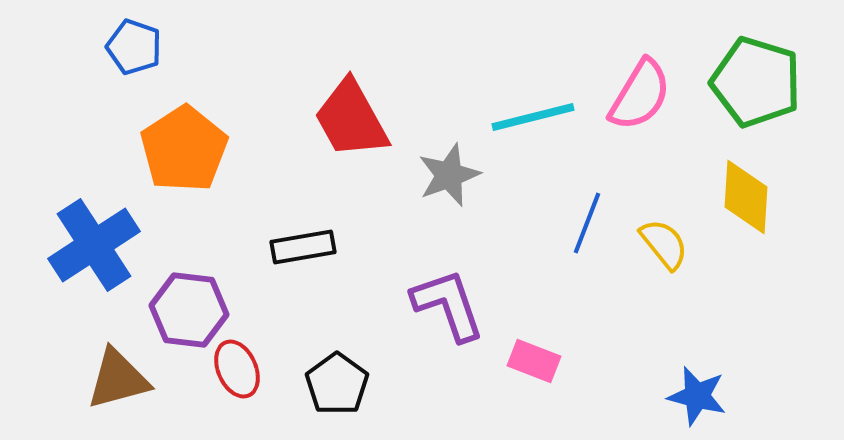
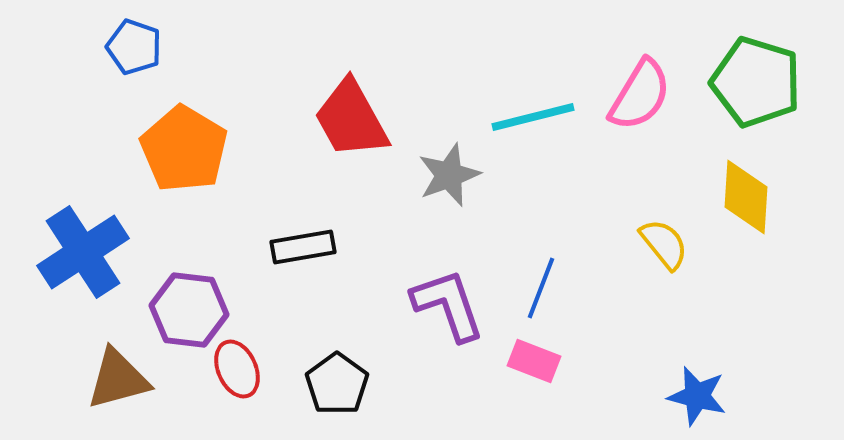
orange pentagon: rotated 8 degrees counterclockwise
blue line: moved 46 px left, 65 px down
blue cross: moved 11 px left, 7 px down
